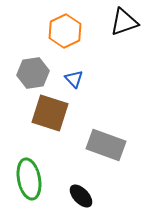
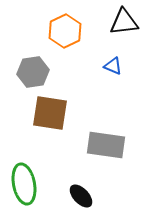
black triangle: rotated 12 degrees clockwise
gray hexagon: moved 1 px up
blue triangle: moved 39 px right, 13 px up; rotated 24 degrees counterclockwise
brown square: rotated 9 degrees counterclockwise
gray rectangle: rotated 12 degrees counterclockwise
green ellipse: moved 5 px left, 5 px down
